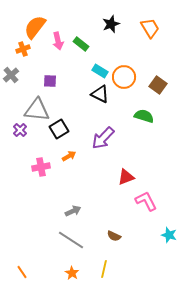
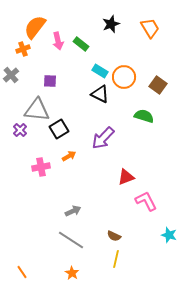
yellow line: moved 12 px right, 10 px up
